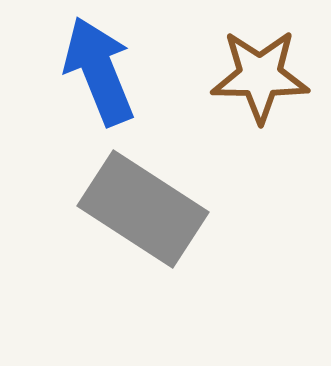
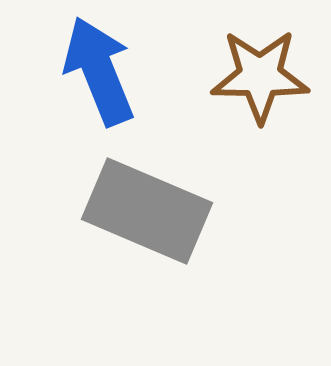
gray rectangle: moved 4 px right, 2 px down; rotated 10 degrees counterclockwise
